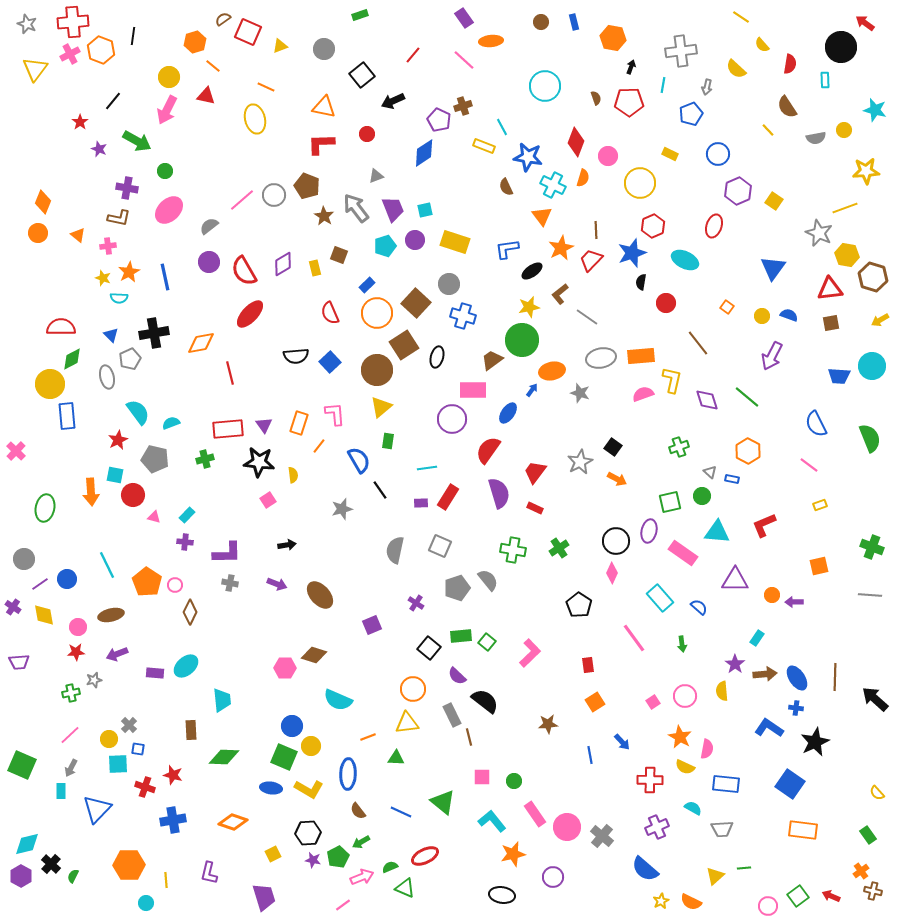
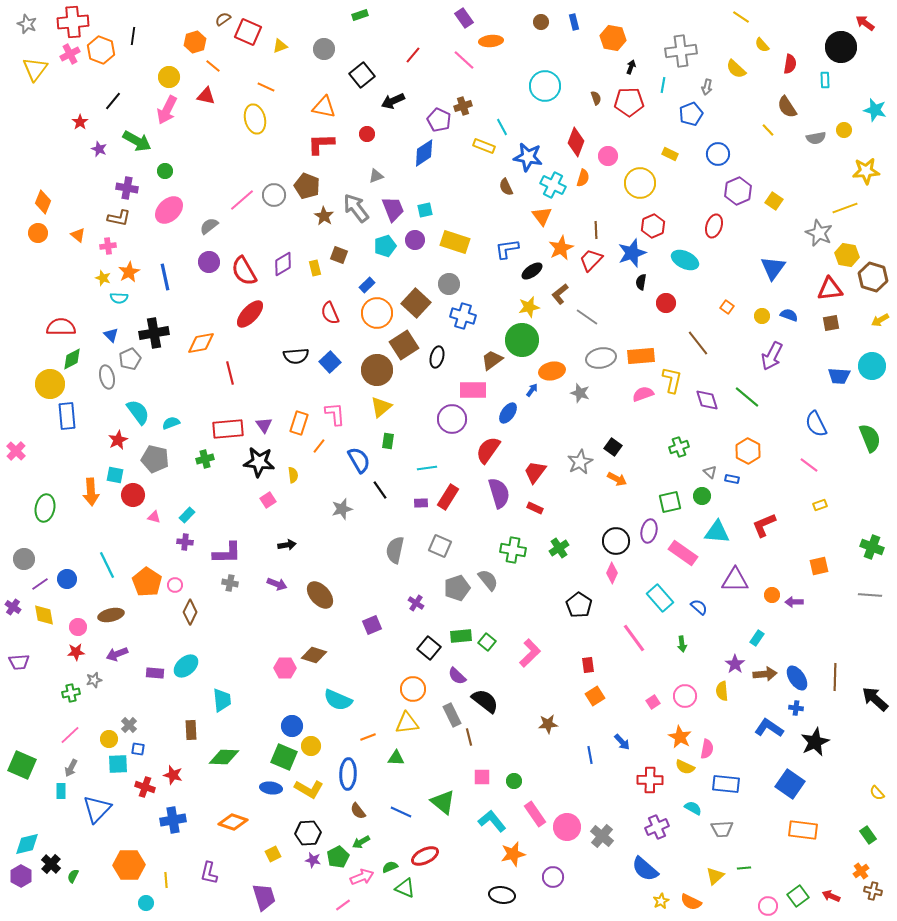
orange square at (595, 702): moved 6 px up
